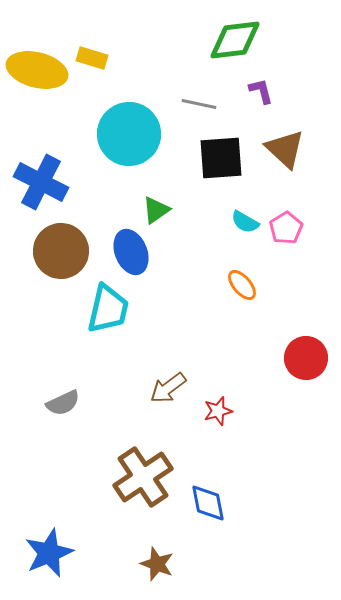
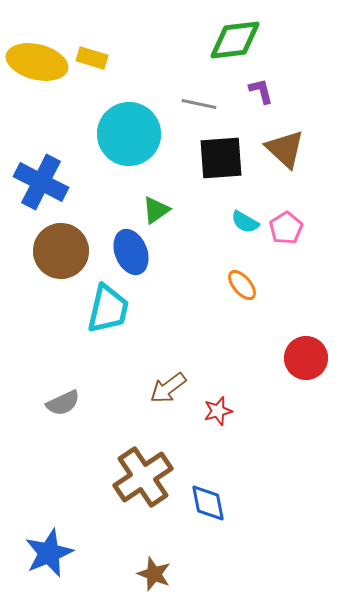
yellow ellipse: moved 8 px up
brown star: moved 3 px left, 10 px down
